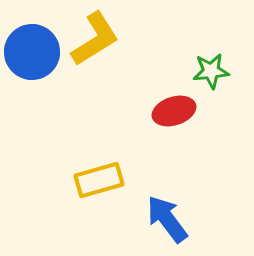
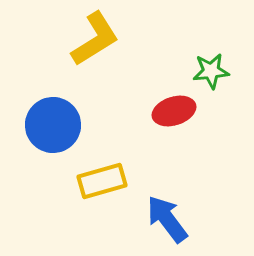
blue circle: moved 21 px right, 73 px down
yellow rectangle: moved 3 px right, 1 px down
